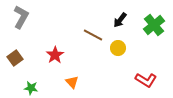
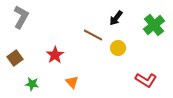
black arrow: moved 4 px left, 2 px up
green star: moved 1 px right, 4 px up
